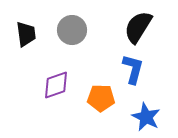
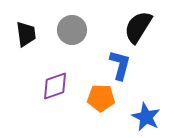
blue L-shape: moved 13 px left, 4 px up
purple diamond: moved 1 px left, 1 px down
